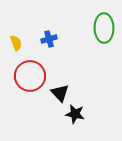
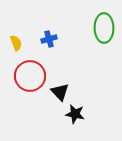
black triangle: moved 1 px up
